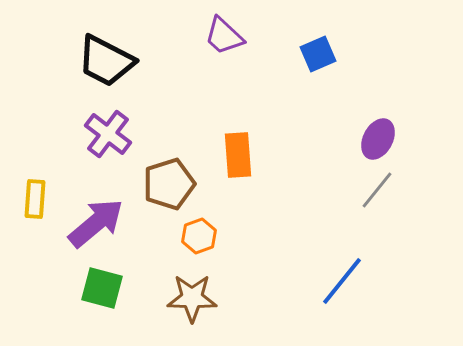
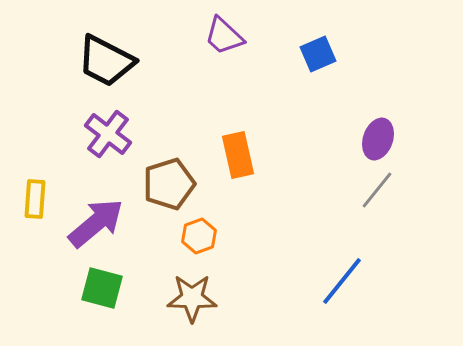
purple ellipse: rotated 9 degrees counterclockwise
orange rectangle: rotated 9 degrees counterclockwise
